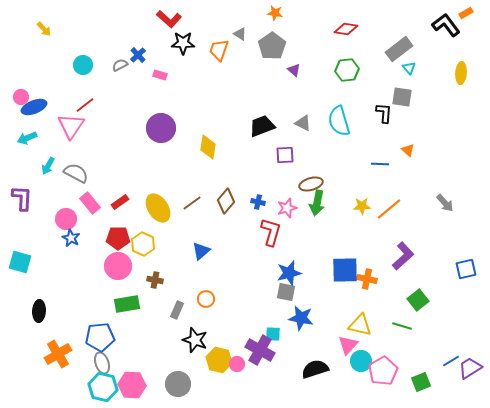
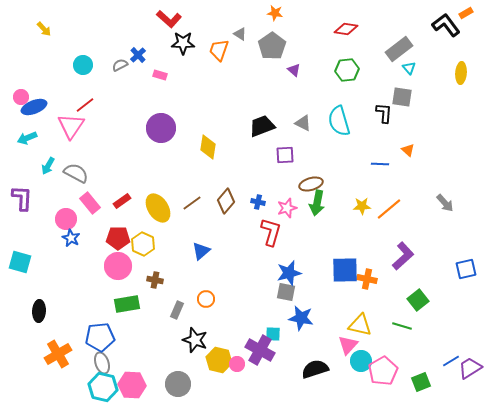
red rectangle at (120, 202): moved 2 px right, 1 px up
